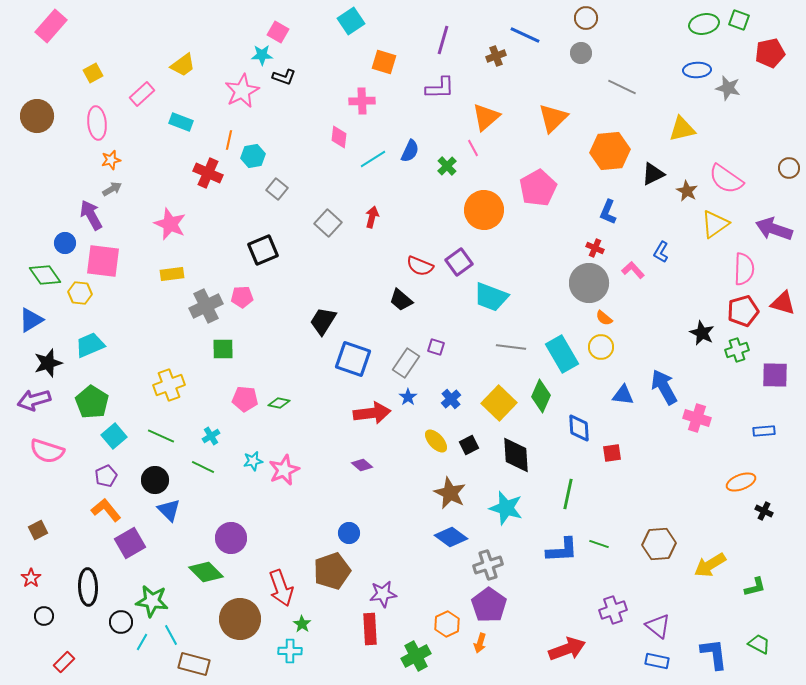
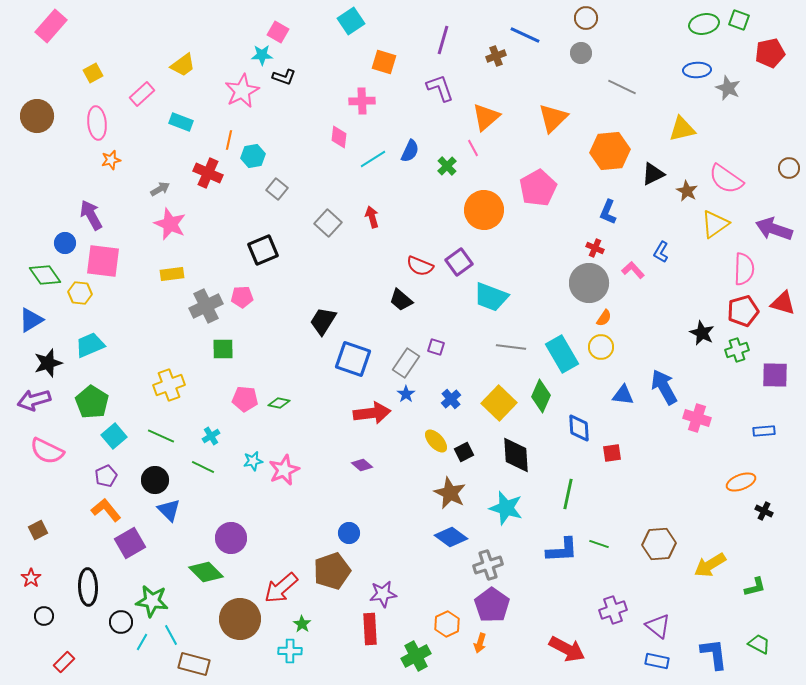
purple L-shape at (440, 88): rotated 108 degrees counterclockwise
gray star at (728, 88): rotated 10 degrees clockwise
gray arrow at (112, 189): moved 48 px right
red arrow at (372, 217): rotated 30 degrees counterclockwise
orange semicircle at (604, 318): rotated 96 degrees counterclockwise
blue star at (408, 397): moved 2 px left, 3 px up
black square at (469, 445): moved 5 px left, 7 px down
pink semicircle at (47, 451): rotated 8 degrees clockwise
red arrow at (281, 588): rotated 69 degrees clockwise
purple pentagon at (489, 605): moved 3 px right
red arrow at (567, 649): rotated 48 degrees clockwise
